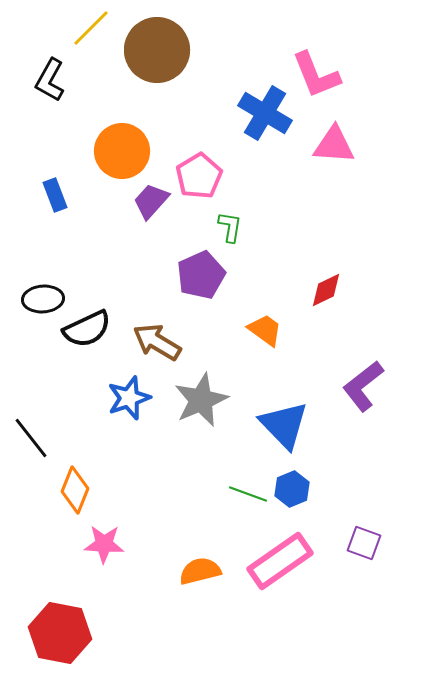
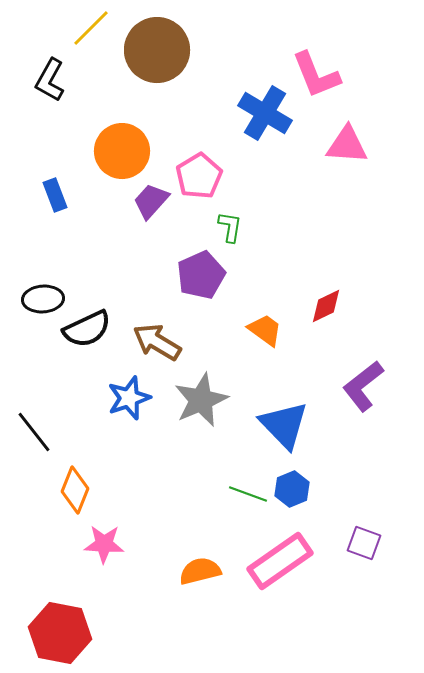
pink triangle: moved 13 px right
red diamond: moved 16 px down
black line: moved 3 px right, 6 px up
